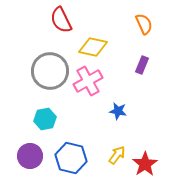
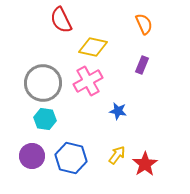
gray circle: moved 7 px left, 12 px down
cyan hexagon: rotated 20 degrees clockwise
purple circle: moved 2 px right
